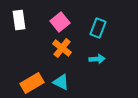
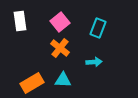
white rectangle: moved 1 px right, 1 px down
orange cross: moved 2 px left
cyan arrow: moved 3 px left, 3 px down
cyan triangle: moved 2 px right, 2 px up; rotated 24 degrees counterclockwise
